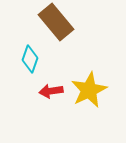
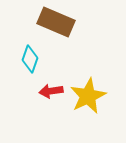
brown rectangle: rotated 27 degrees counterclockwise
yellow star: moved 1 px left, 6 px down
